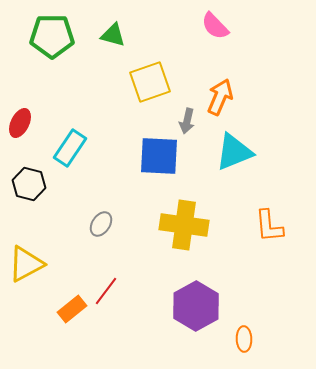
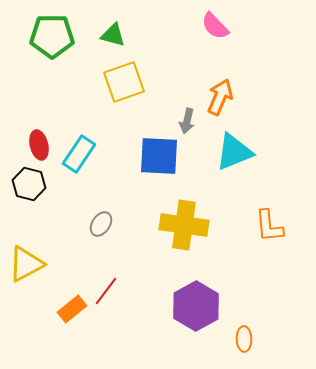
yellow square: moved 26 px left
red ellipse: moved 19 px right, 22 px down; rotated 40 degrees counterclockwise
cyan rectangle: moved 9 px right, 6 px down
